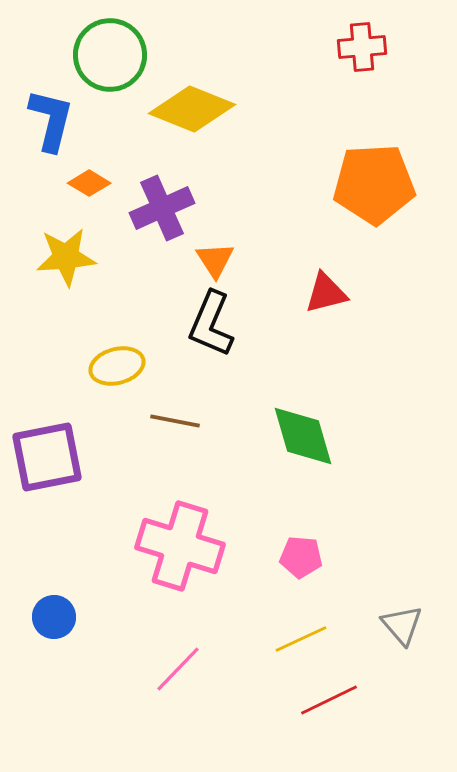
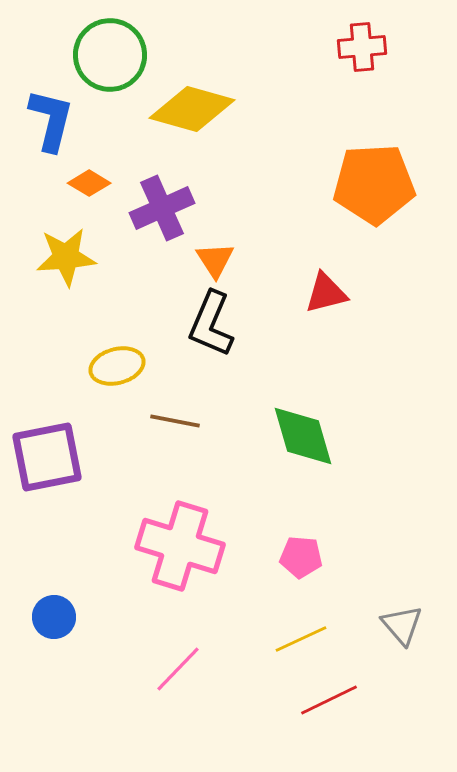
yellow diamond: rotated 6 degrees counterclockwise
